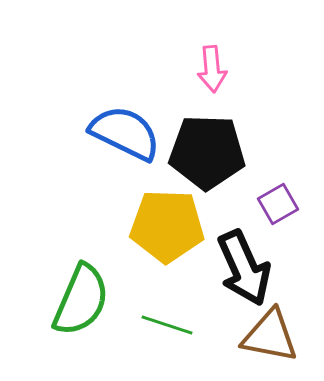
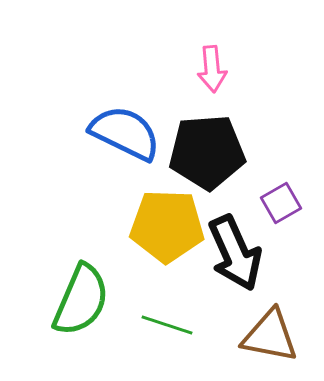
black pentagon: rotated 6 degrees counterclockwise
purple square: moved 3 px right, 1 px up
black arrow: moved 9 px left, 15 px up
